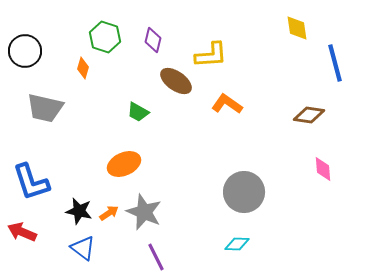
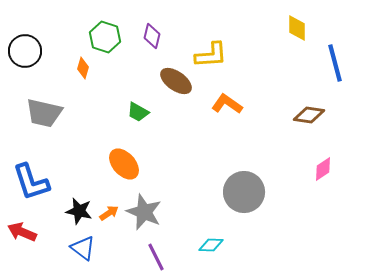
yellow diamond: rotated 8 degrees clockwise
purple diamond: moved 1 px left, 4 px up
gray trapezoid: moved 1 px left, 5 px down
orange ellipse: rotated 72 degrees clockwise
pink diamond: rotated 60 degrees clockwise
cyan diamond: moved 26 px left, 1 px down
